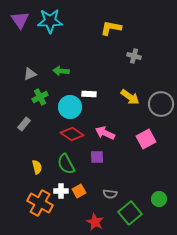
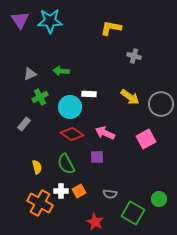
green square: moved 3 px right; rotated 20 degrees counterclockwise
